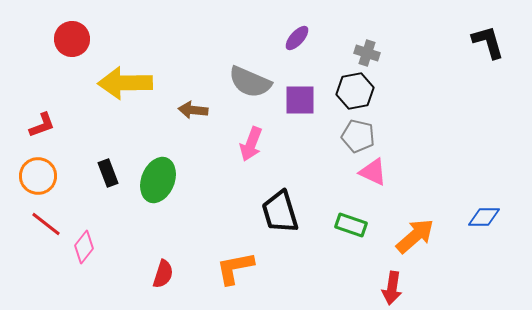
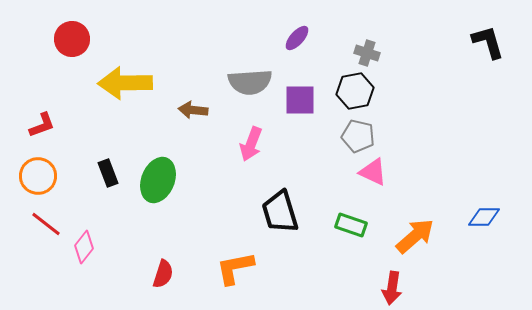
gray semicircle: rotated 27 degrees counterclockwise
